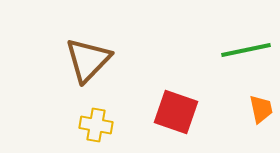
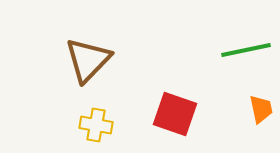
red square: moved 1 px left, 2 px down
